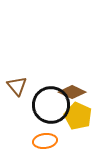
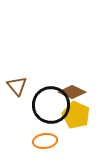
yellow pentagon: moved 2 px left, 1 px up
